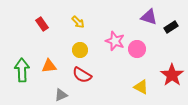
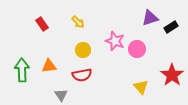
purple triangle: moved 1 px right, 1 px down; rotated 36 degrees counterclockwise
yellow circle: moved 3 px right
red semicircle: rotated 42 degrees counterclockwise
yellow triangle: rotated 21 degrees clockwise
gray triangle: rotated 40 degrees counterclockwise
